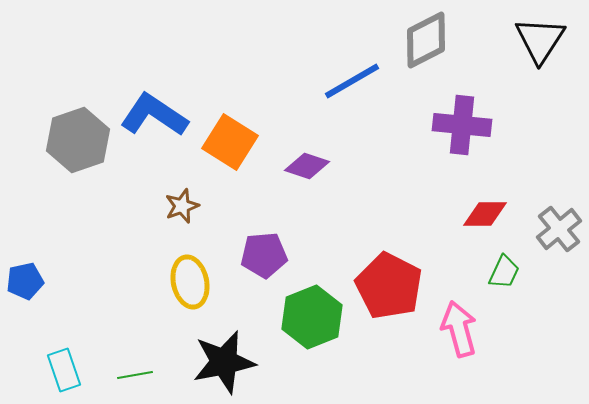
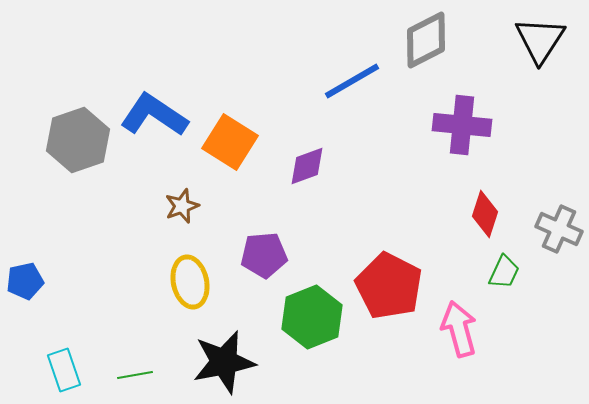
purple diamond: rotated 39 degrees counterclockwise
red diamond: rotated 72 degrees counterclockwise
gray cross: rotated 27 degrees counterclockwise
